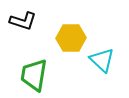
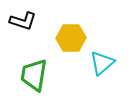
cyan triangle: moved 3 px down; rotated 36 degrees clockwise
